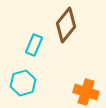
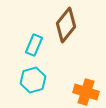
cyan hexagon: moved 10 px right, 3 px up
